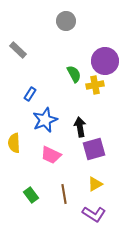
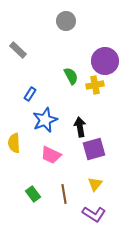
green semicircle: moved 3 px left, 2 px down
yellow triangle: rotated 21 degrees counterclockwise
green rectangle: moved 2 px right, 1 px up
